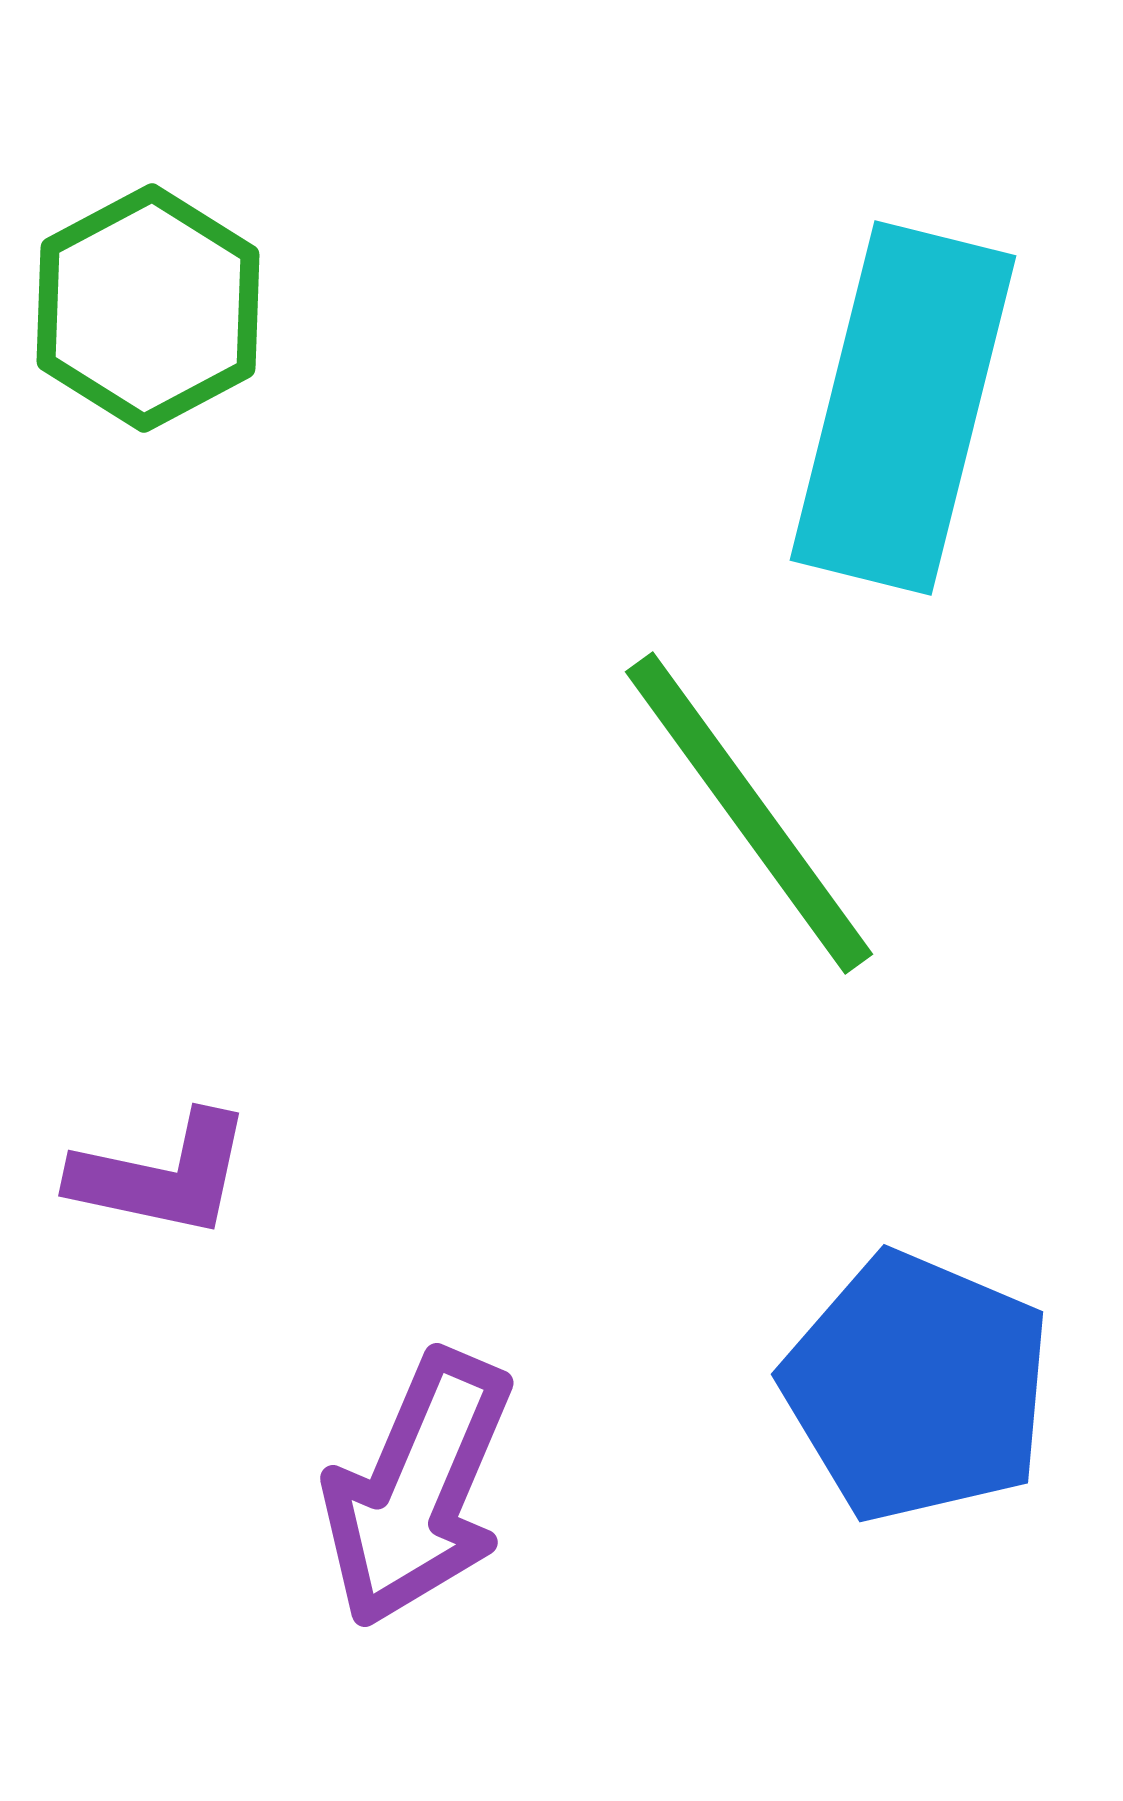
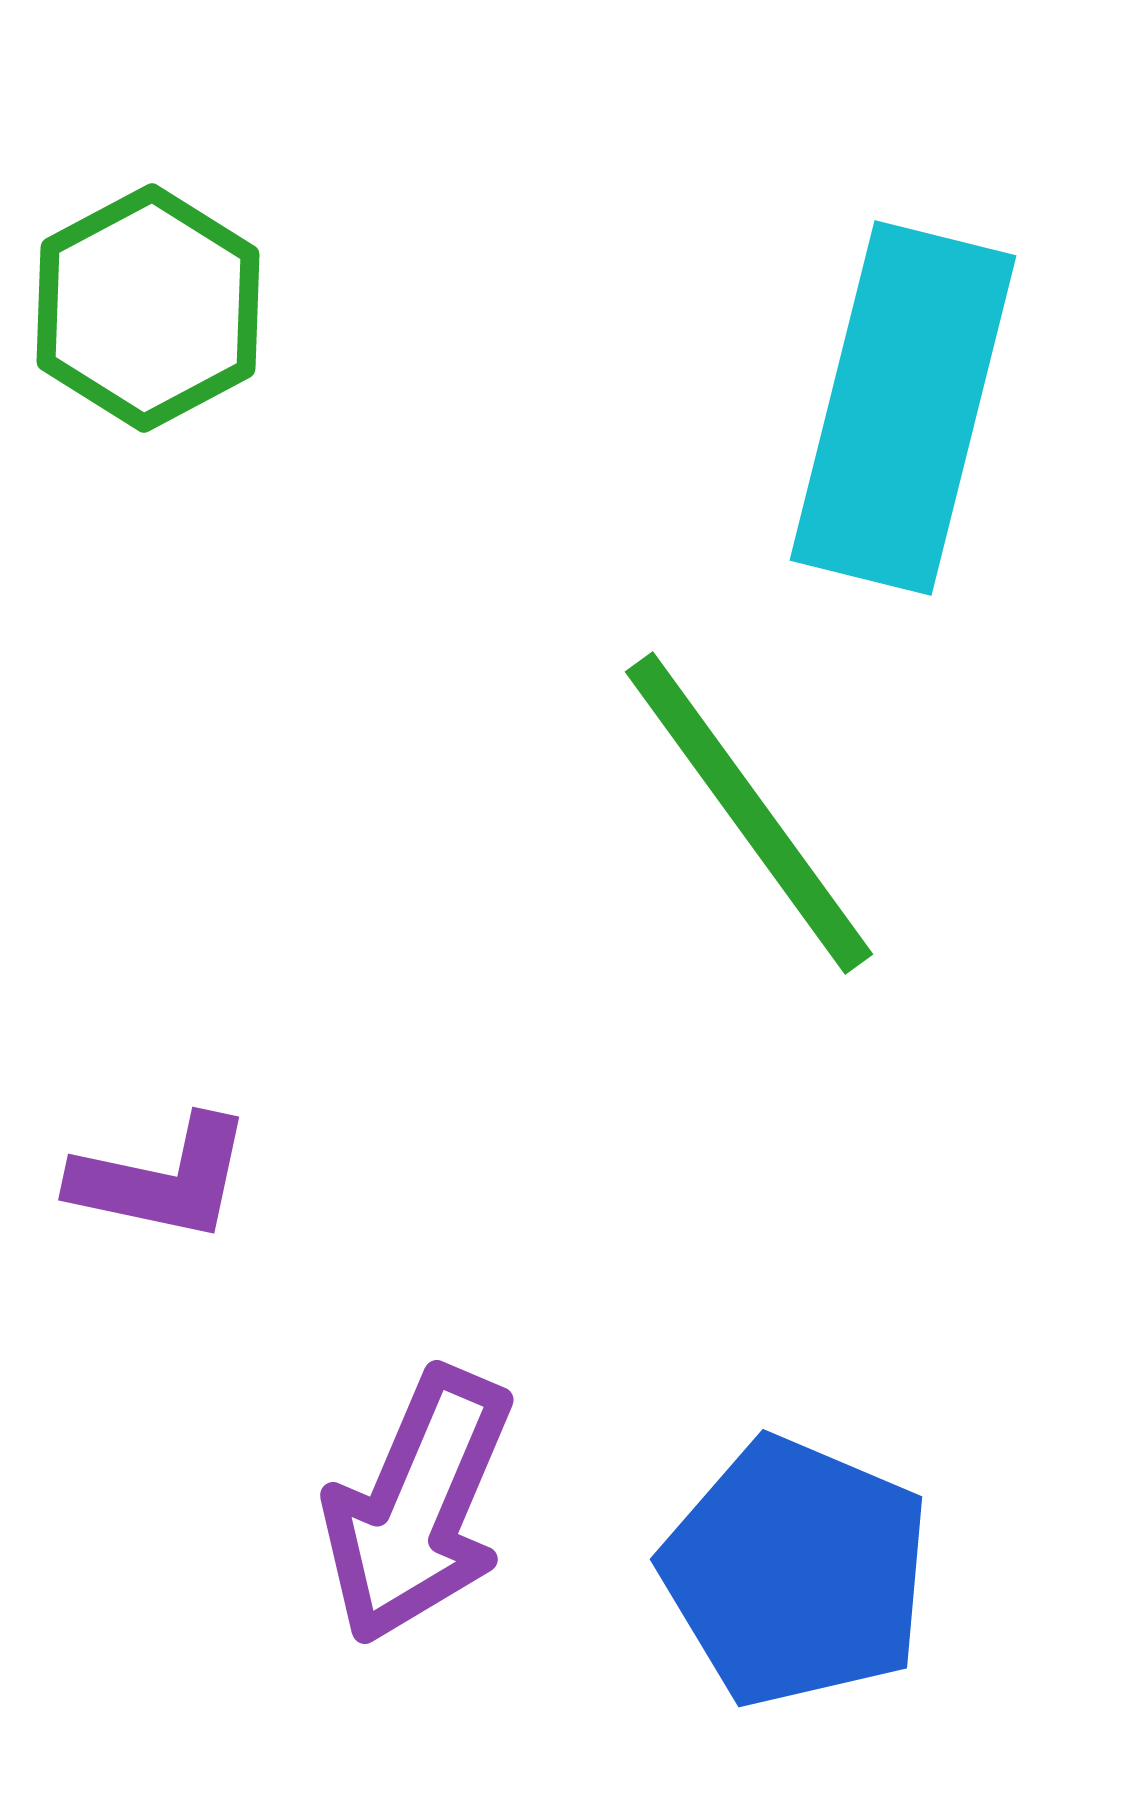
purple L-shape: moved 4 px down
blue pentagon: moved 121 px left, 185 px down
purple arrow: moved 17 px down
